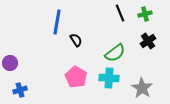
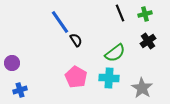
blue line: moved 3 px right; rotated 45 degrees counterclockwise
purple circle: moved 2 px right
